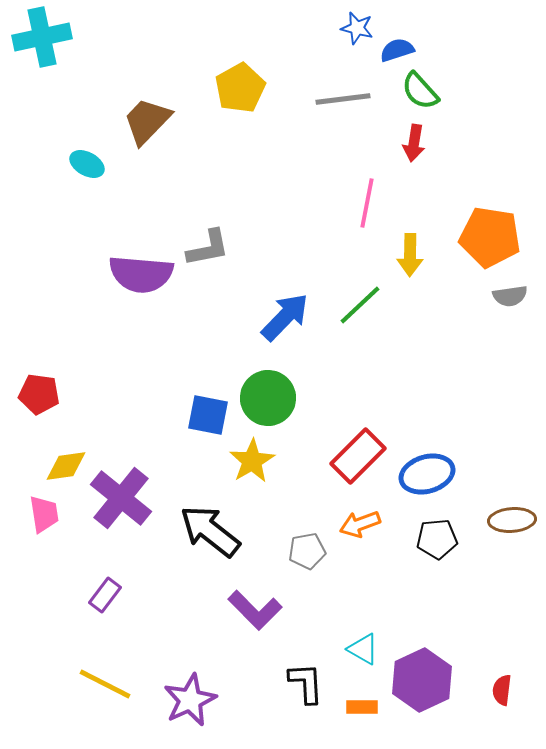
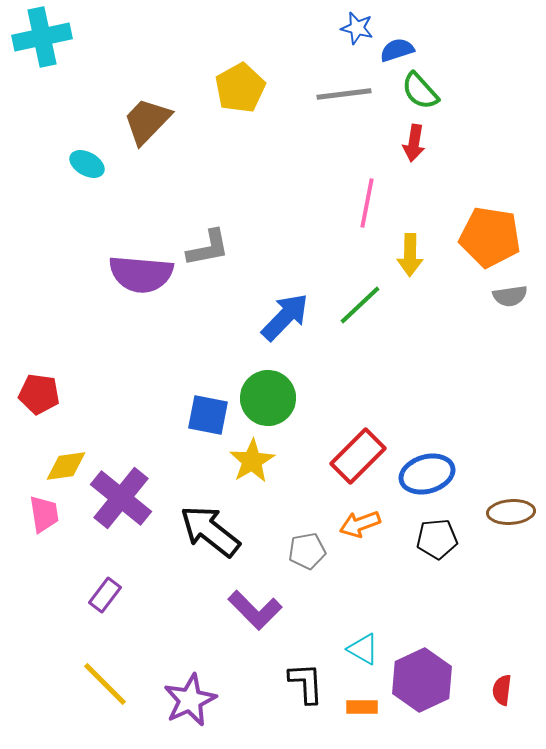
gray line: moved 1 px right, 5 px up
brown ellipse: moved 1 px left, 8 px up
yellow line: rotated 18 degrees clockwise
